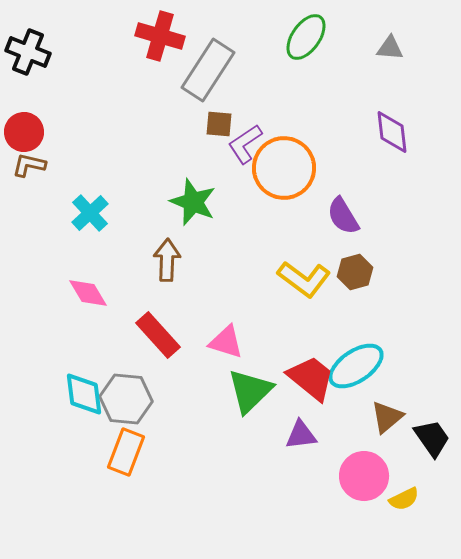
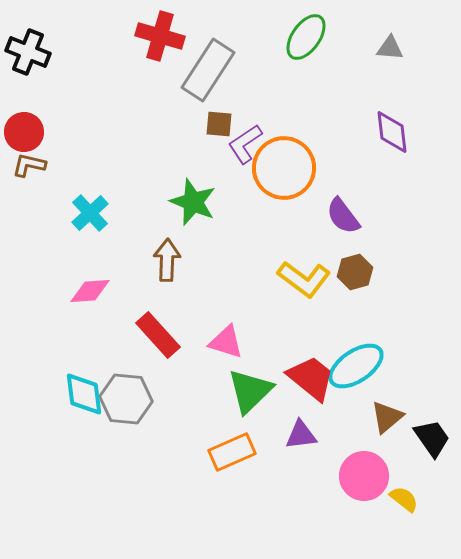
purple semicircle: rotated 6 degrees counterclockwise
pink diamond: moved 2 px right, 2 px up; rotated 63 degrees counterclockwise
orange rectangle: moved 106 px right; rotated 45 degrees clockwise
yellow semicircle: rotated 116 degrees counterclockwise
